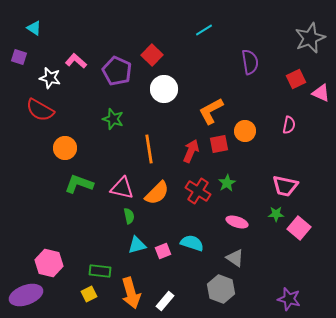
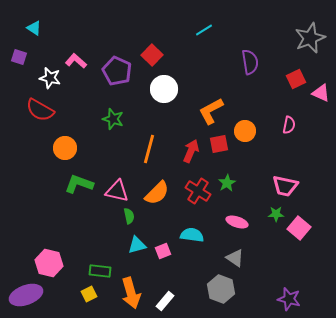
orange line at (149, 149): rotated 24 degrees clockwise
pink triangle at (122, 188): moved 5 px left, 3 px down
cyan semicircle at (192, 243): moved 8 px up; rotated 10 degrees counterclockwise
